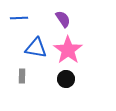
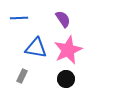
pink star: rotated 12 degrees clockwise
gray rectangle: rotated 24 degrees clockwise
